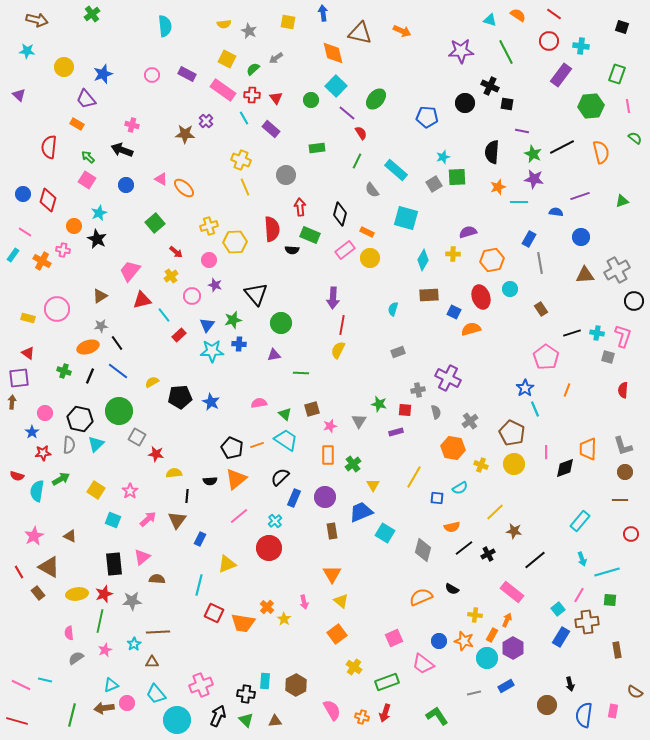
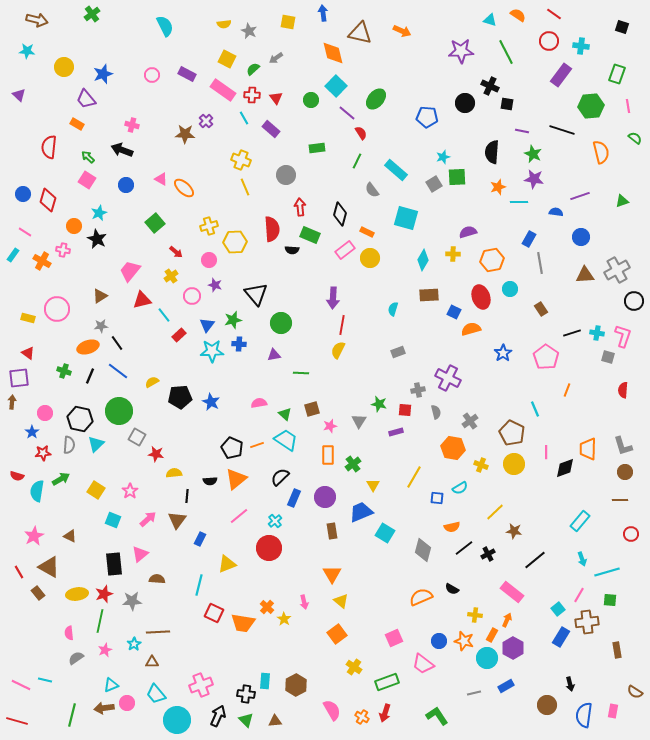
cyan semicircle at (165, 26): rotated 20 degrees counterclockwise
black line at (562, 147): moved 17 px up; rotated 45 degrees clockwise
blue star at (525, 388): moved 22 px left, 35 px up
pink triangle at (142, 557): moved 2 px left, 3 px up
orange cross at (362, 717): rotated 16 degrees clockwise
